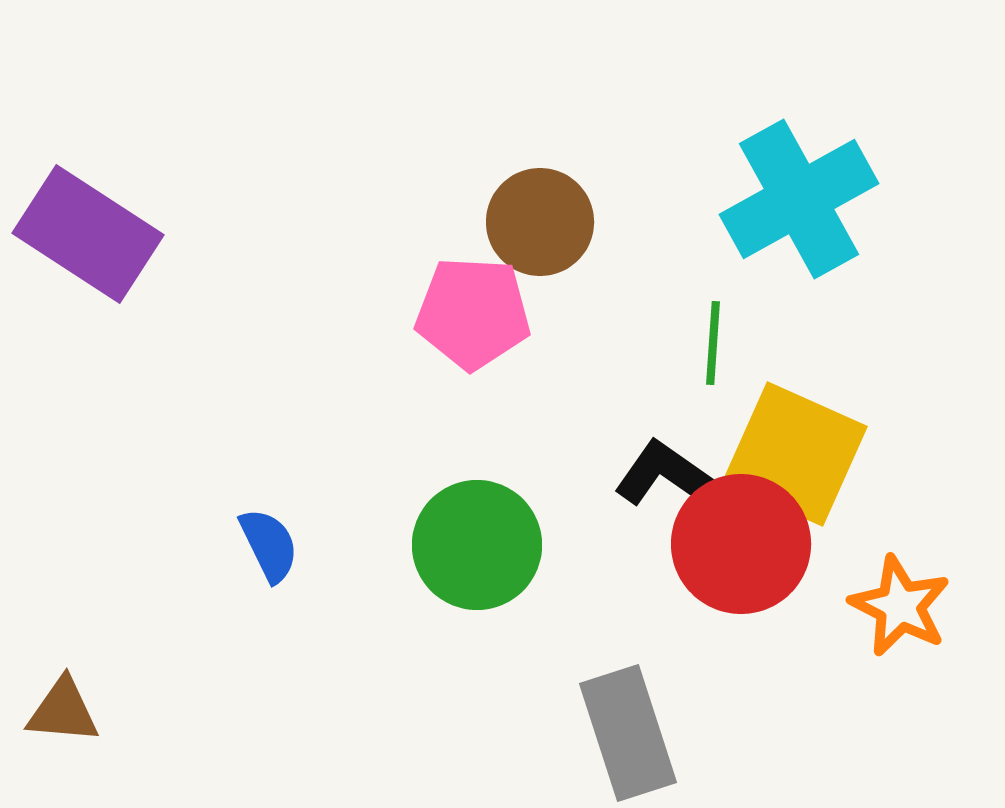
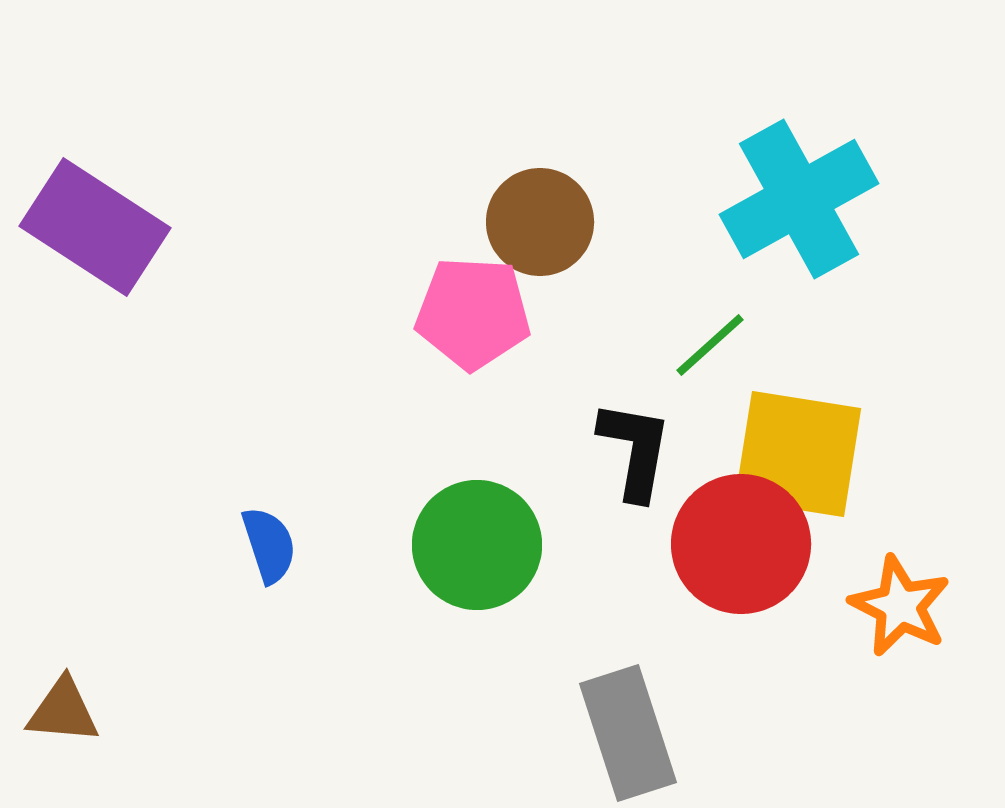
purple rectangle: moved 7 px right, 7 px up
green line: moved 3 px left, 2 px down; rotated 44 degrees clockwise
yellow square: moved 3 px right; rotated 15 degrees counterclockwise
black L-shape: moved 33 px left, 26 px up; rotated 65 degrees clockwise
blue semicircle: rotated 8 degrees clockwise
